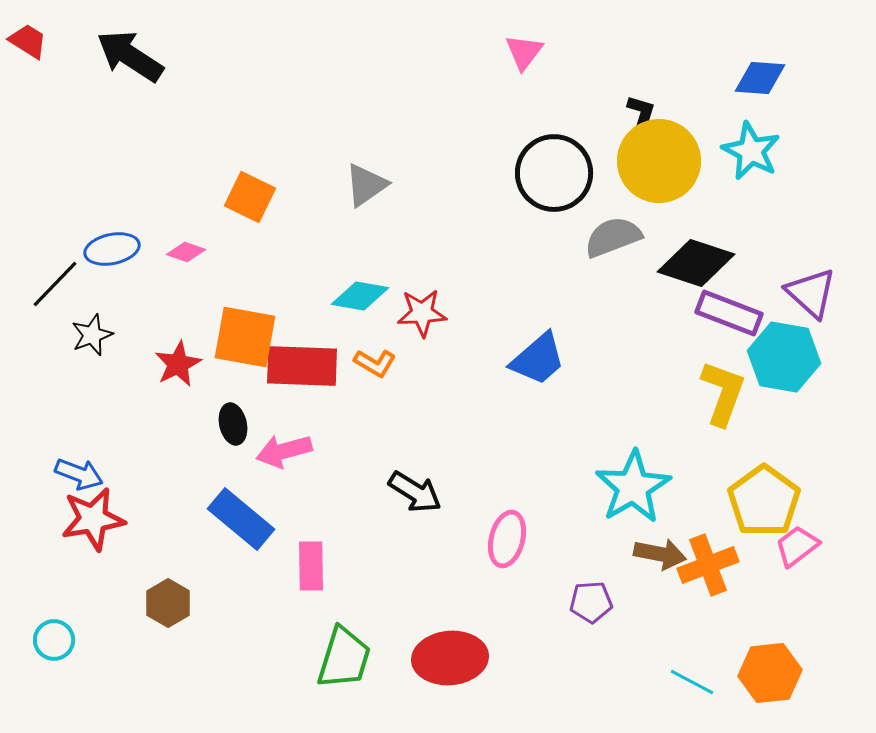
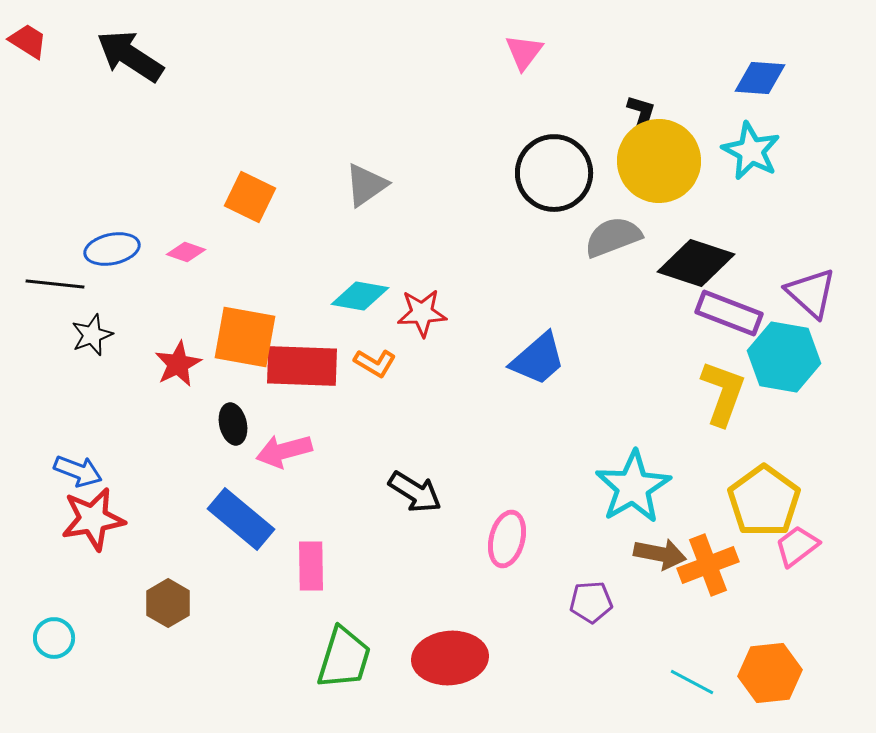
black line at (55, 284): rotated 52 degrees clockwise
blue arrow at (79, 474): moved 1 px left, 3 px up
cyan circle at (54, 640): moved 2 px up
